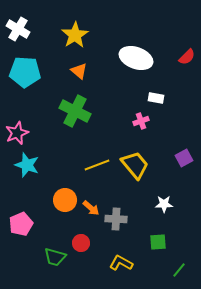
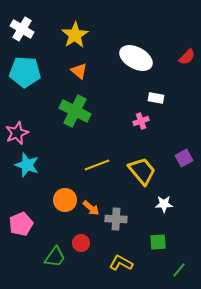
white cross: moved 4 px right
white ellipse: rotated 8 degrees clockwise
yellow trapezoid: moved 7 px right, 6 px down
green trapezoid: rotated 70 degrees counterclockwise
